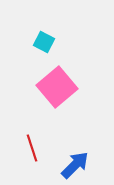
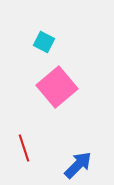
red line: moved 8 px left
blue arrow: moved 3 px right
